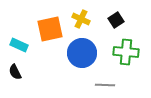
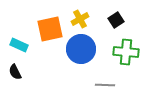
yellow cross: moved 1 px left; rotated 36 degrees clockwise
blue circle: moved 1 px left, 4 px up
